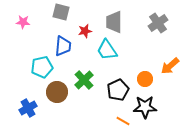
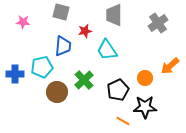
gray trapezoid: moved 7 px up
orange circle: moved 1 px up
blue cross: moved 13 px left, 34 px up; rotated 30 degrees clockwise
